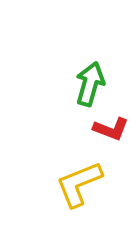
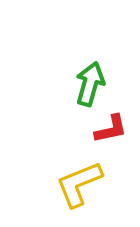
red L-shape: rotated 33 degrees counterclockwise
